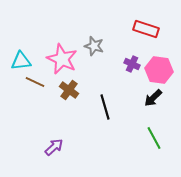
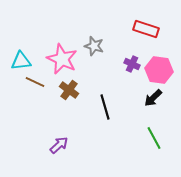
purple arrow: moved 5 px right, 2 px up
